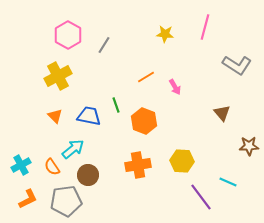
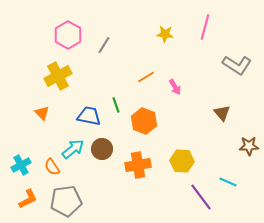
orange triangle: moved 13 px left, 3 px up
brown circle: moved 14 px right, 26 px up
